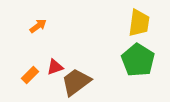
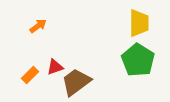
yellow trapezoid: rotated 8 degrees counterclockwise
